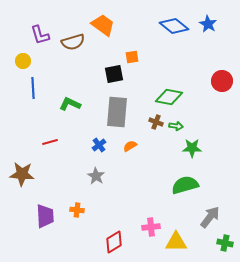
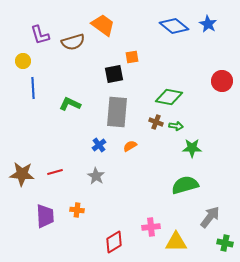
red line: moved 5 px right, 30 px down
